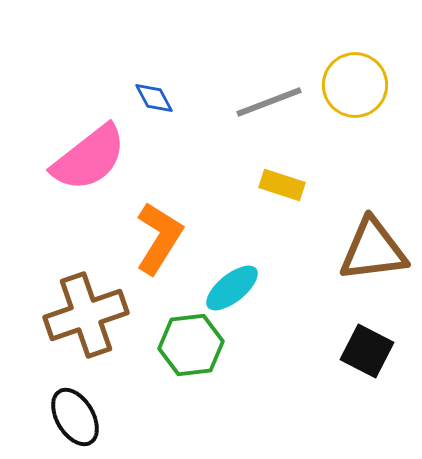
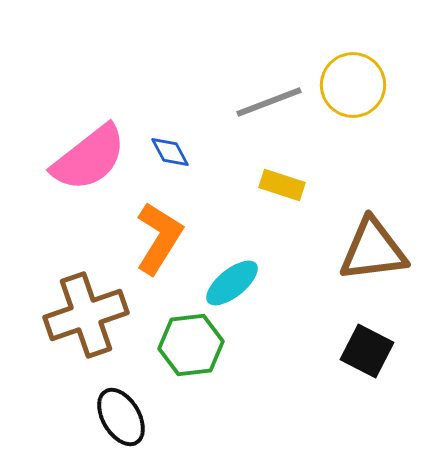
yellow circle: moved 2 px left
blue diamond: moved 16 px right, 54 px down
cyan ellipse: moved 5 px up
black ellipse: moved 46 px right
